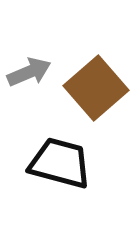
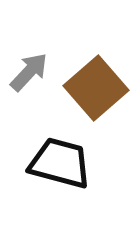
gray arrow: rotated 24 degrees counterclockwise
